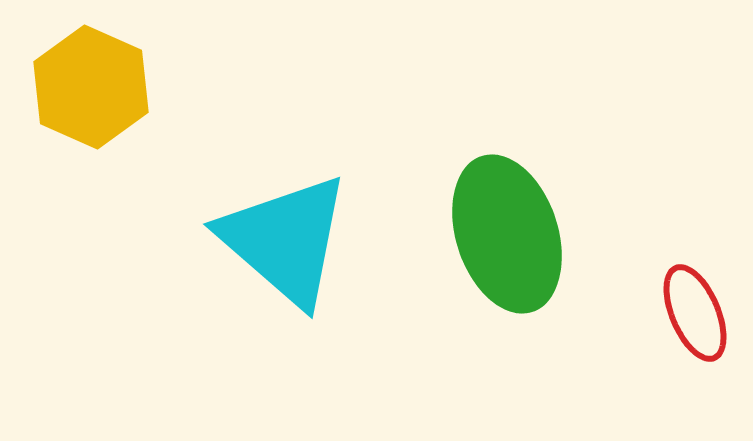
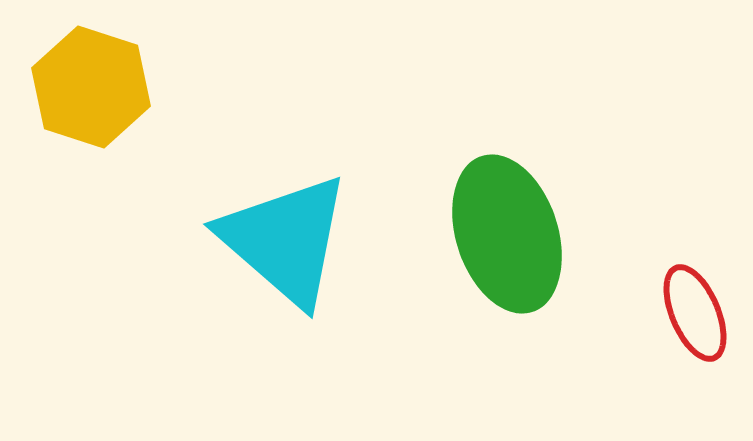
yellow hexagon: rotated 6 degrees counterclockwise
